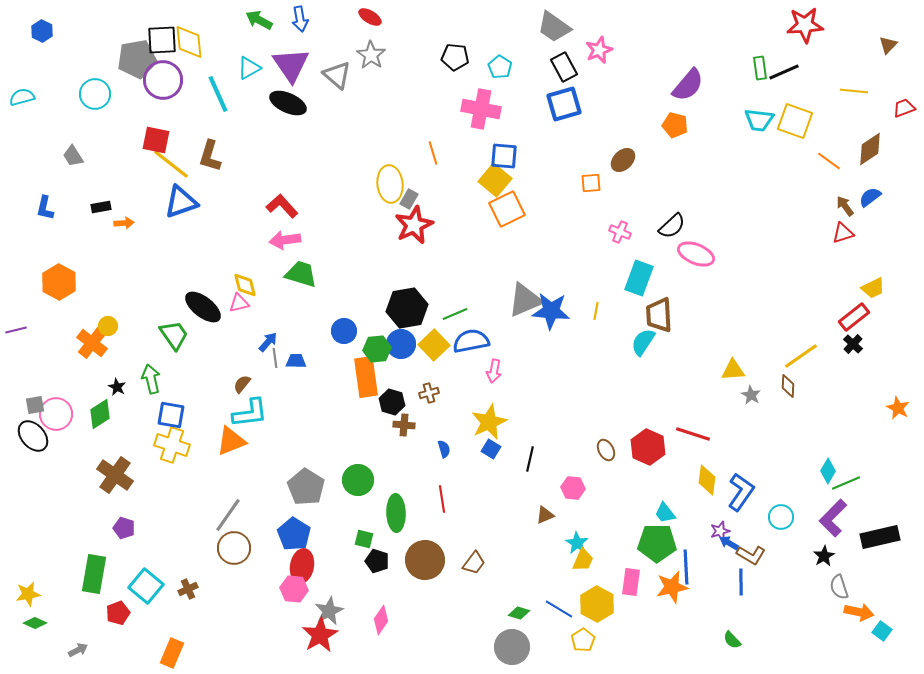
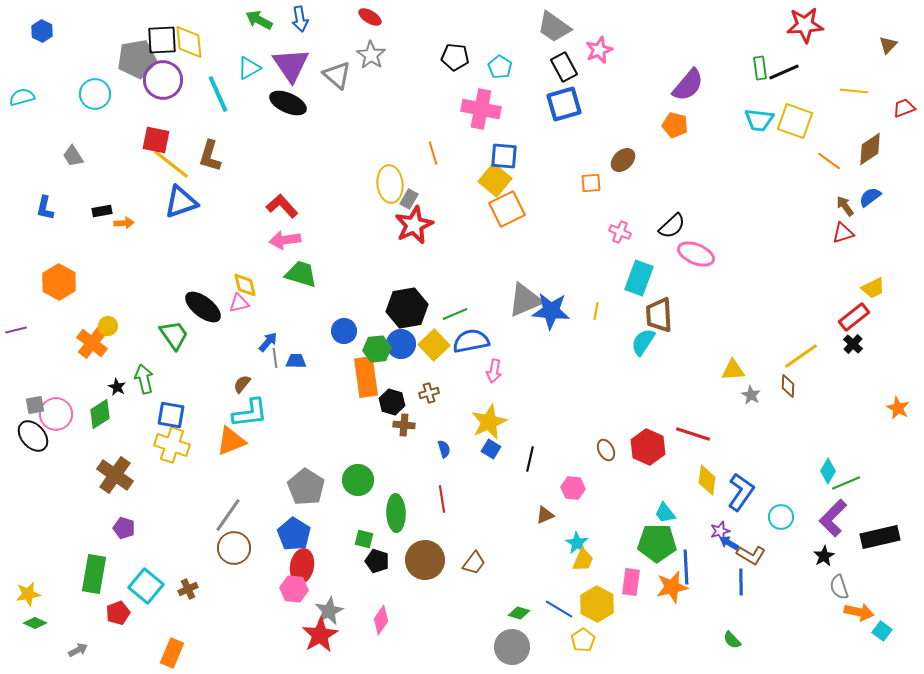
black rectangle at (101, 207): moved 1 px right, 4 px down
green arrow at (151, 379): moved 7 px left
